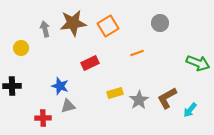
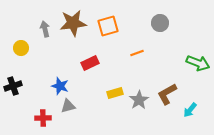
orange square: rotated 15 degrees clockwise
black cross: moved 1 px right; rotated 18 degrees counterclockwise
brown L-shape: moved 4 px up
